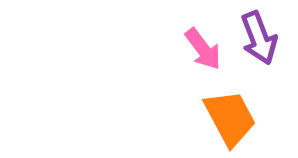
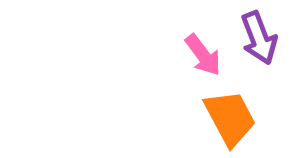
pink arrow: moved 6 px down
